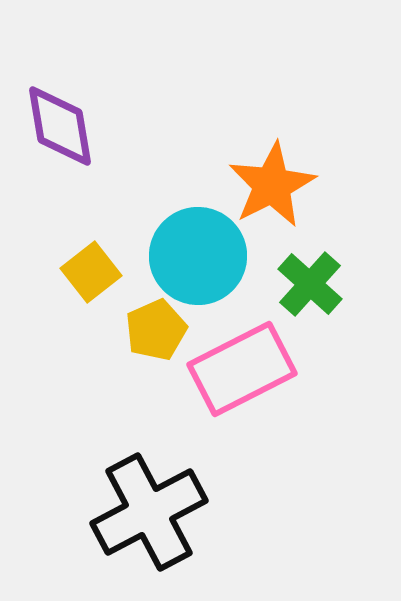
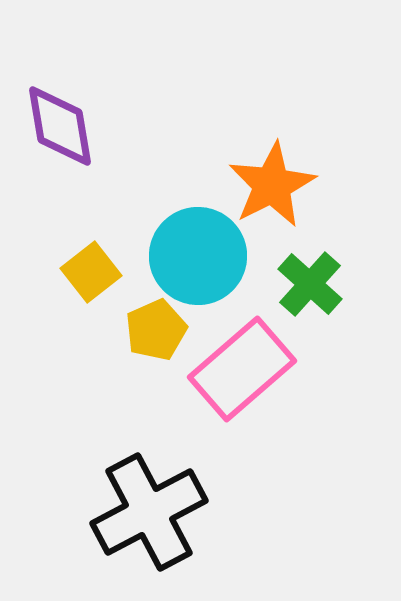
pink rectangle: rotated 14 degrees counterclockwise
